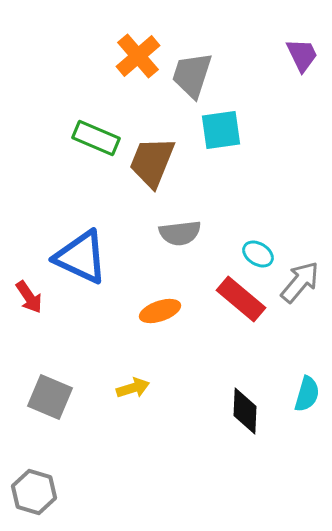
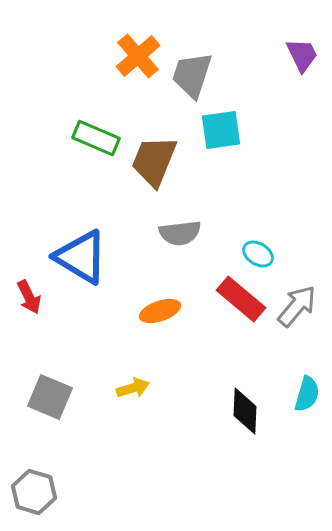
brown trapezoid: moved 2 px right, 1 px up
blue triangle: rotated 6 degrees clockwise
gray arrow: moved 3 px left, 24 px down
red arrow: rotated 8 degrees clockwise
